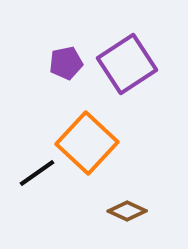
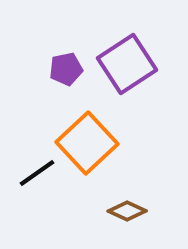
purple pentagon: moved 6 px down
orange square: rotated 4 degrees clockwise
